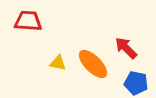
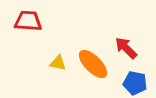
blue pentagon: moved 1 px left
